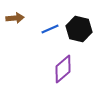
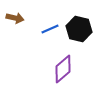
brown arrow: rotated 18 degrees clockwise
